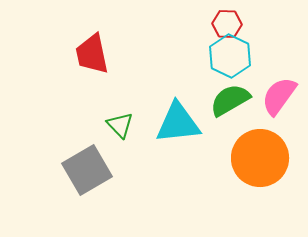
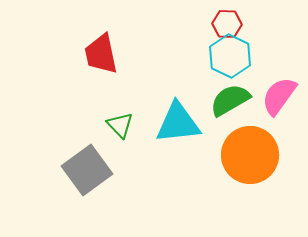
red trapezoid: moved 9 px right
orange circle: moved 10 px left, 3 px up
gray square: rotated 6 degrees counterclockwise
